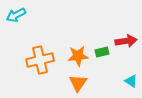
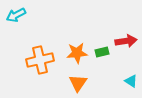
orange star: moved 1 px left, 3 px up
